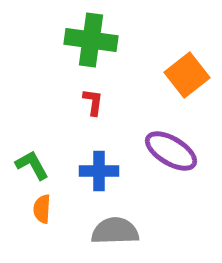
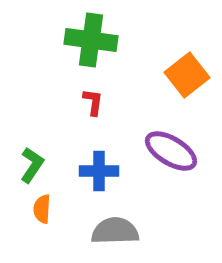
green L-shape: rotated 63 degrees clockwise
